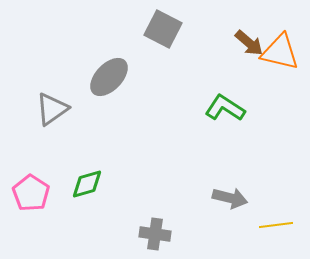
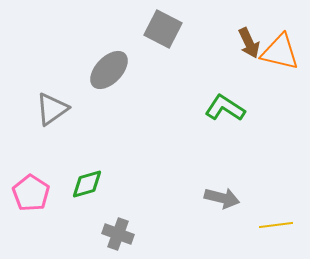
brown arrow: rotated 24 degrees clockwise
gray ellipse: moved 7 px up
gray arrow: moved 8 px left
gray cross: moved 37 px left; rotated 12 degrees clockwise
